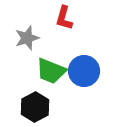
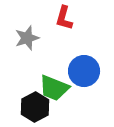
green trapezoid: moved 3 px right, 17 px down
